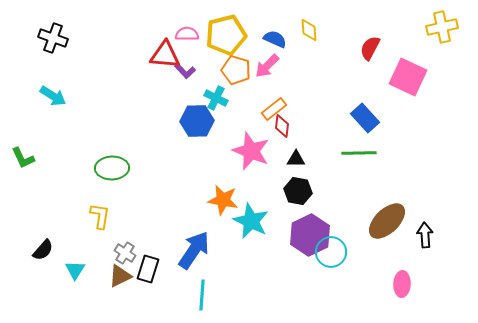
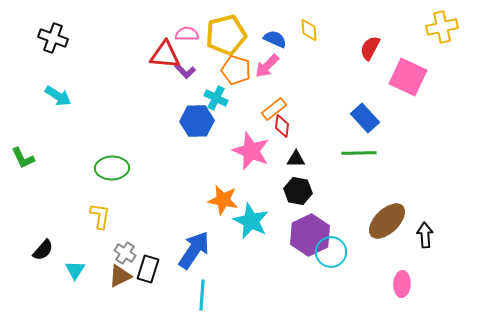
cyan arrow: moved 5 px right
